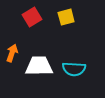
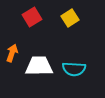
yellow square: moved 4 px right, 1 px down; rotated 18 degrees counterclockwise
